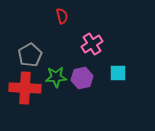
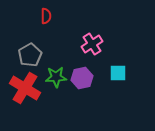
red semicircle: moved 16 px left; rotated 14 degrees clockwise
red cross: rotated 28 degrees clockwise
